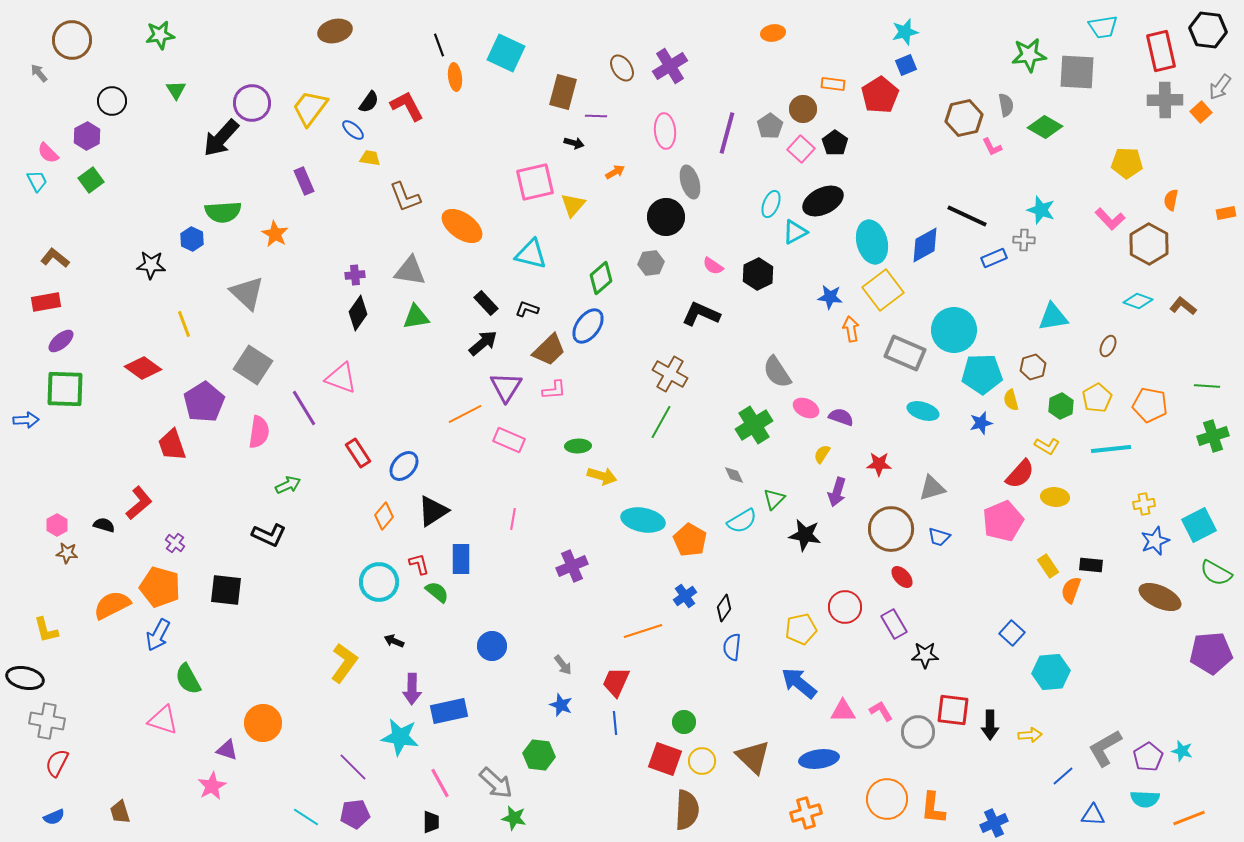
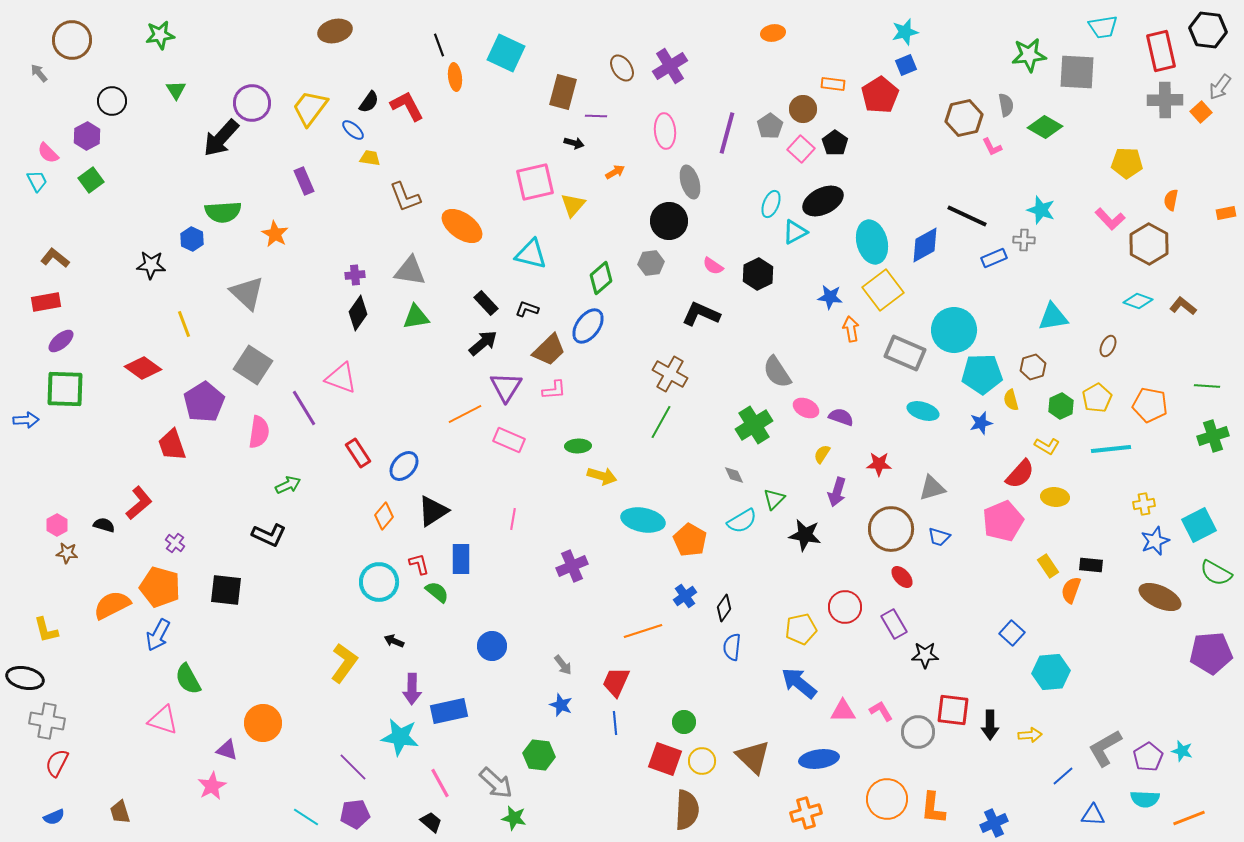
black circle at (666, 217): moved 3 px right, 4 px down
black trapezoid at (431, 822): rotated 50 degrees counterclockwise
